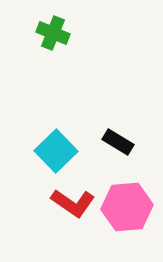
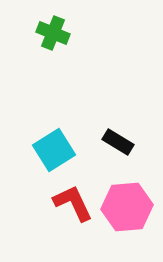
cyan square: moved 2 px left, 1 px up; rotated 12 degrees clockwise
red L-shape: rotated 150 degrees counterclockwise
